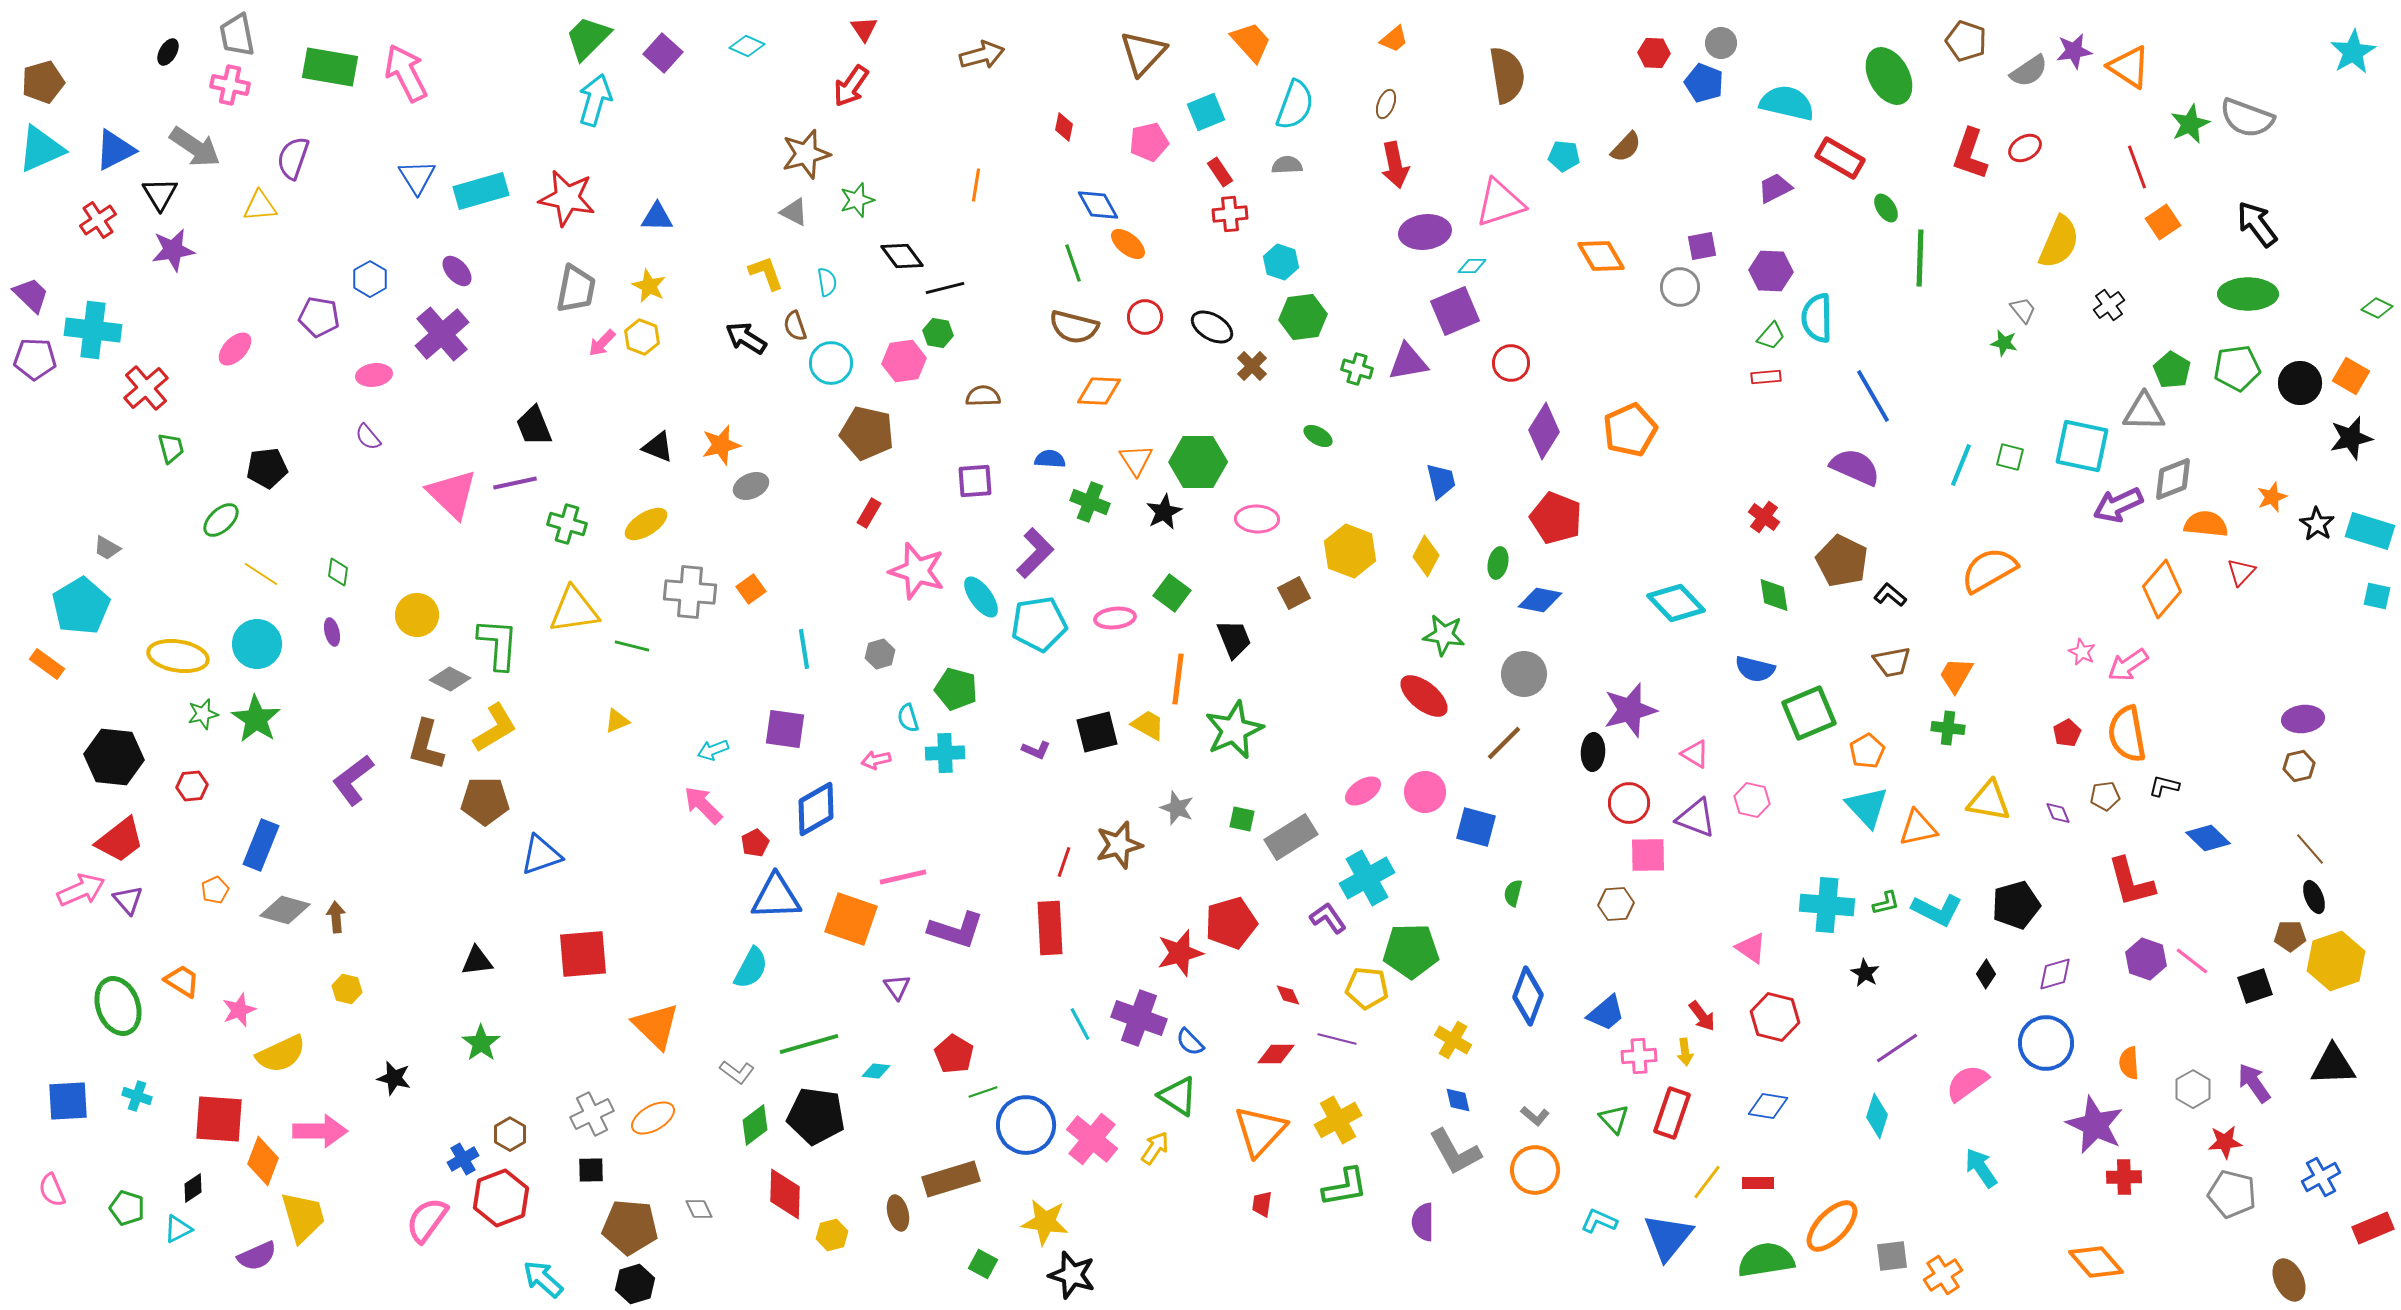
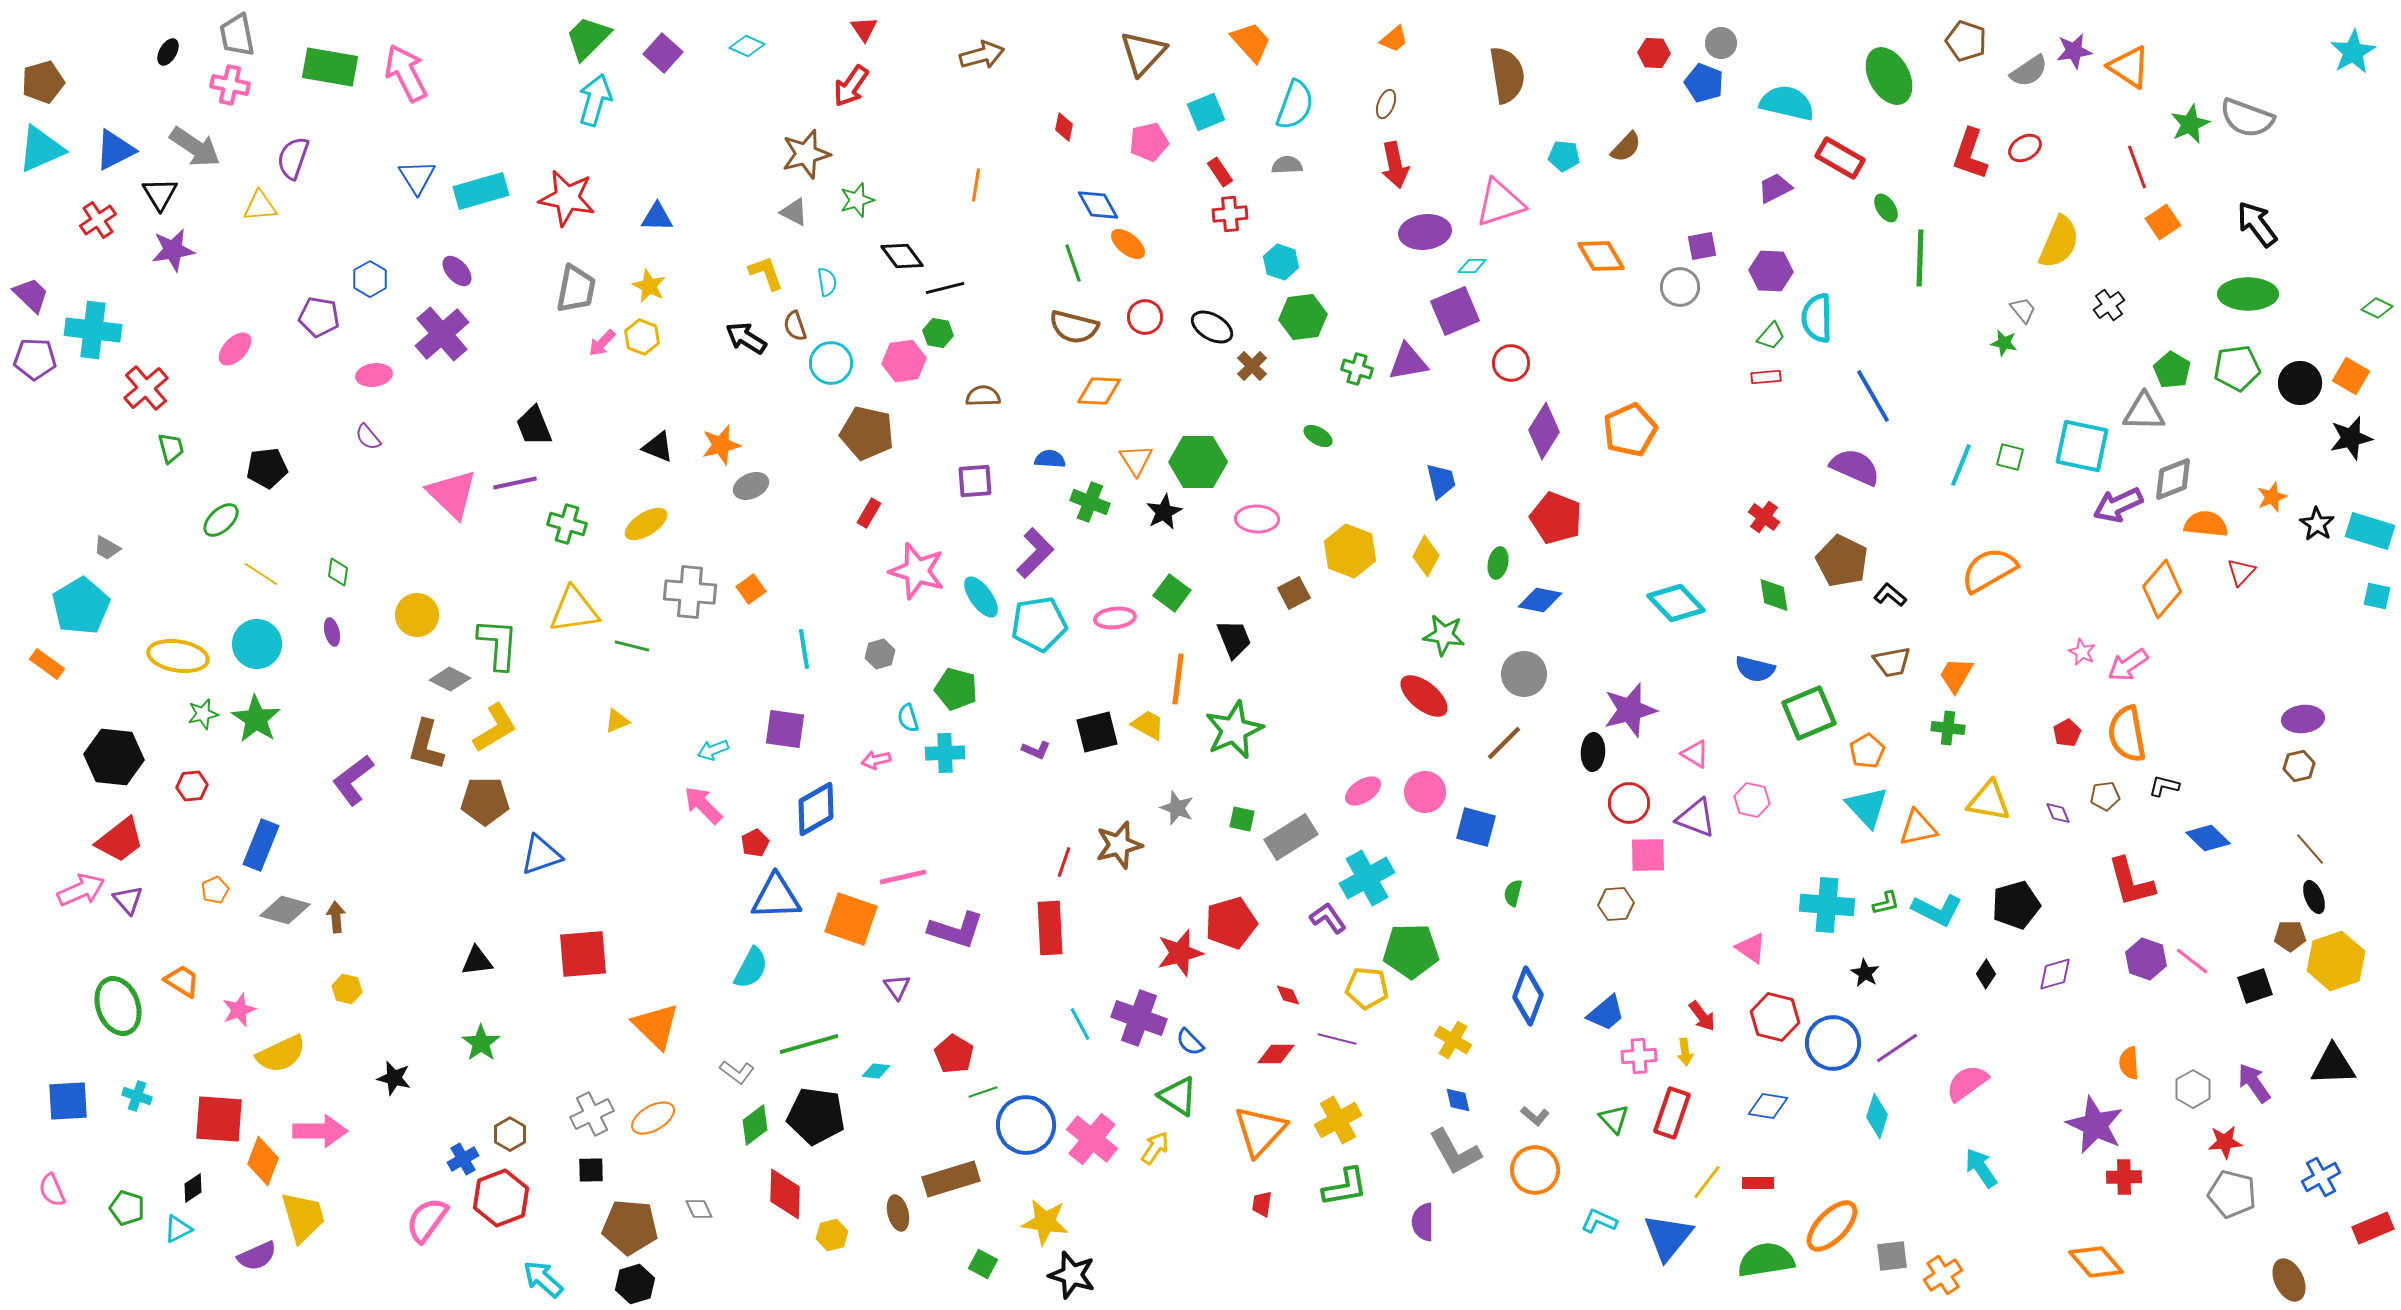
blue circle at (2046, 1043): moved 213 px left
